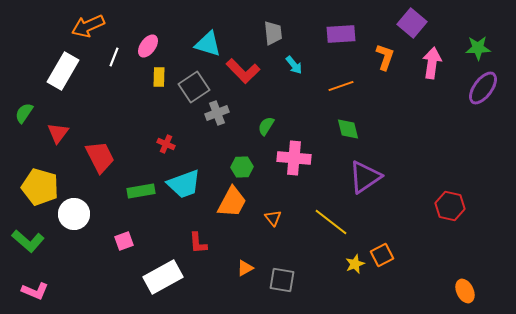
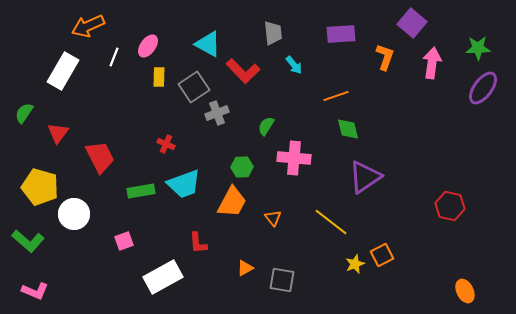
cyan triangle at (208, 44): rotated 12 degrees clockwise
orange line at (341, 86): moved 5 px left, 10 px down
